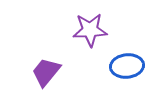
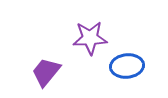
purple star: moved 8 px down
